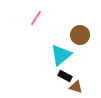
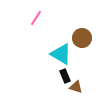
brown circle: moved 2 px right, 3 px down
cyan triangle: moved 1 px up; rotated 50 degrees counterclockwise
black rectangle: rotated 40 degrees clockwise
